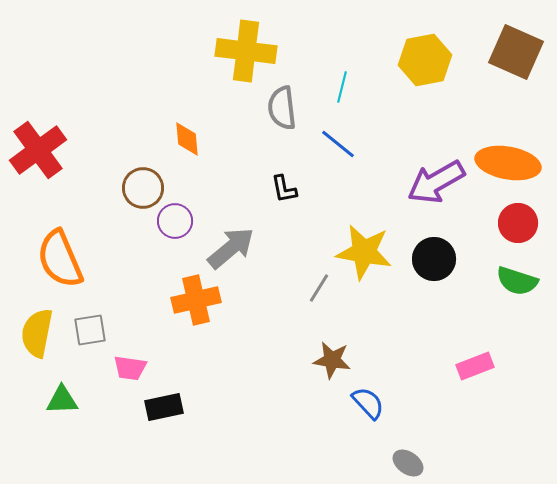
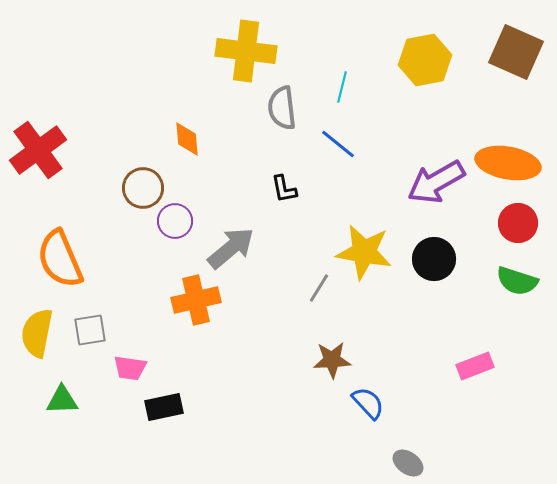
brown star: rotated 12 degrees counterclockwise
